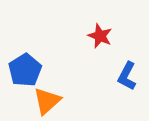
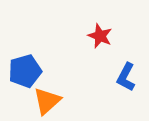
blue pentagon: moved 1 px down; rotated 16 degrees clockwise
blue L-shape: moved 1 px left, 1 px down
